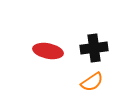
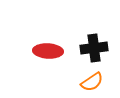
red ellipse: rotated 8 degrees counterclockwise
